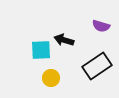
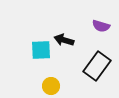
black rectangle: rotated 20 degrees counterclockwise
yellow circle: moved 8 px down
